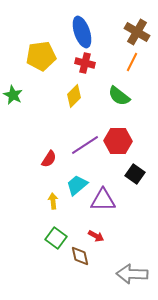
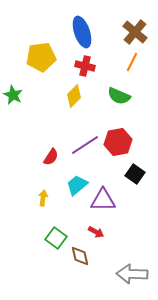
brown cross: moved 2 px left; rotated 10 degrees clockwise
yellow pentagon: moved 1 px down
red cross: moved 3 px down
green semicircle: rotated 15 degrees counterclockwise
red hexagon: moved 1 px down; rotated 12 degrees counterclockwise
red semicircle: moved 2 px right, 2 px up
yellow arrow: moved 10 px left, 3 px up; rotated 14 degrees clockwise
red arrow: moved 4 px up
